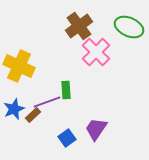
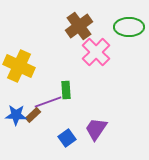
green ellipse: rotated 24 degrees counterclockwise
purple line: moved 1 px right
blue star: moved 2 px right, 6 px down; rotated 25 degrees clockwise
